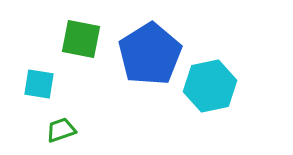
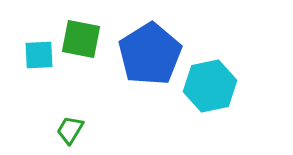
cyan square: moved 29 px up; rotated 12 degrees counterclockwise
green trapezoid: moved 9 px right; rotated 40 degrees counterclockwise
